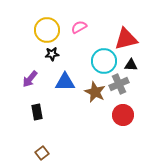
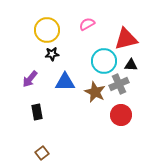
pink semicircle: moved 8 px right, 3 px up
red circle: moved 2 px left
